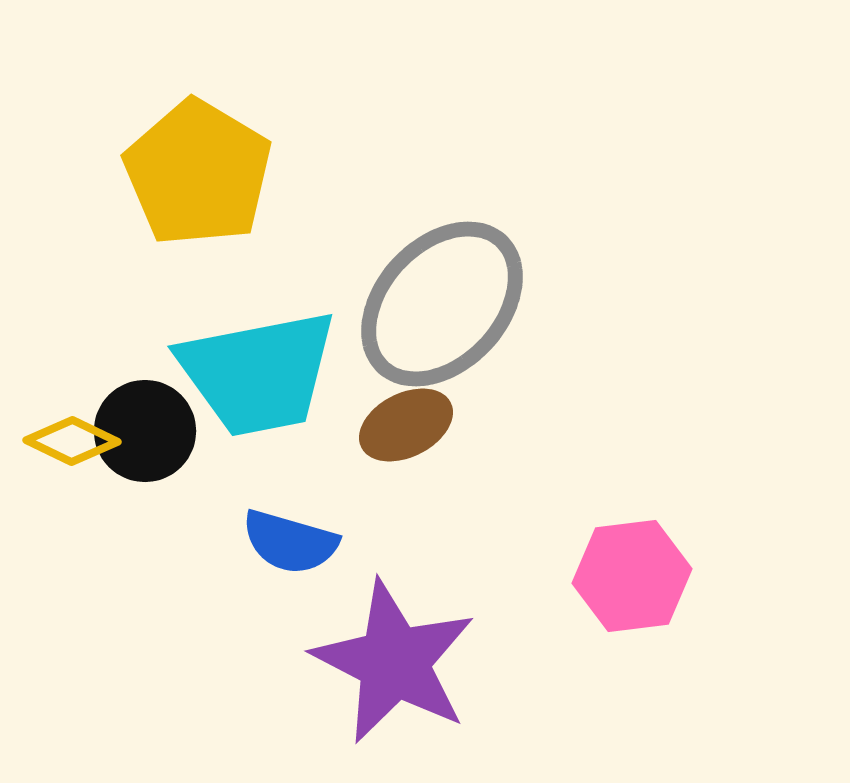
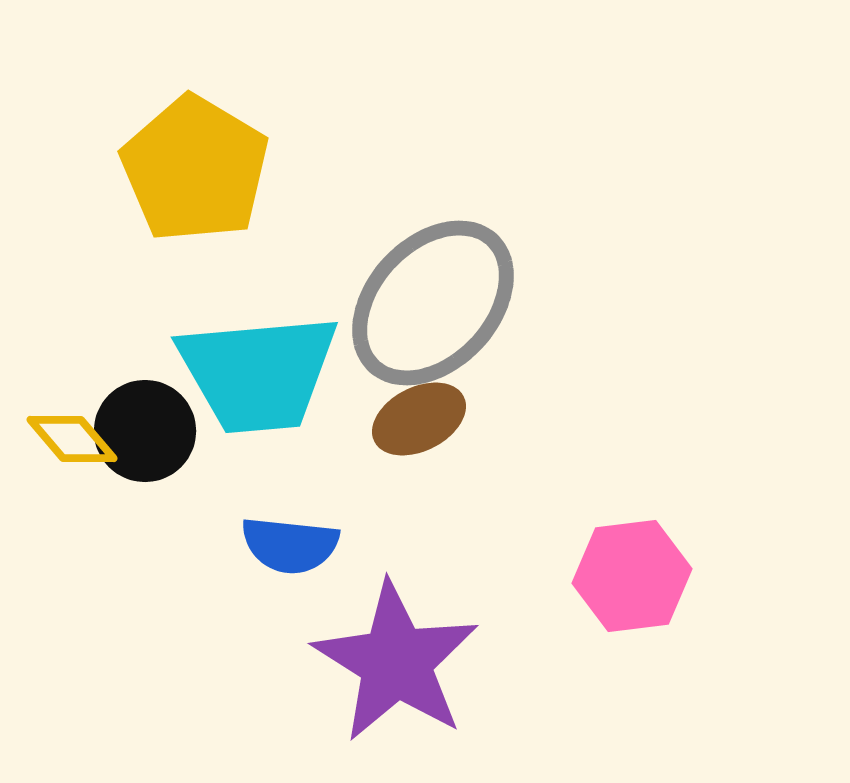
yellow pentagon: moved 3 px left, 4 px up
gray ellipse: moved 9 px left, 1 px up
cyan trapezoid: rotated 6 degrees clockwise
brown ellipse: moved 13 px right, 6 px up
yellow diamond: moved 2 px up; rotated 24 degrees clockwise
blue semicircle: moved 3 px down; rotated 10 degrees counterclockwise
purple star: moved 2 px right; rotated 5 degrees clockwise
